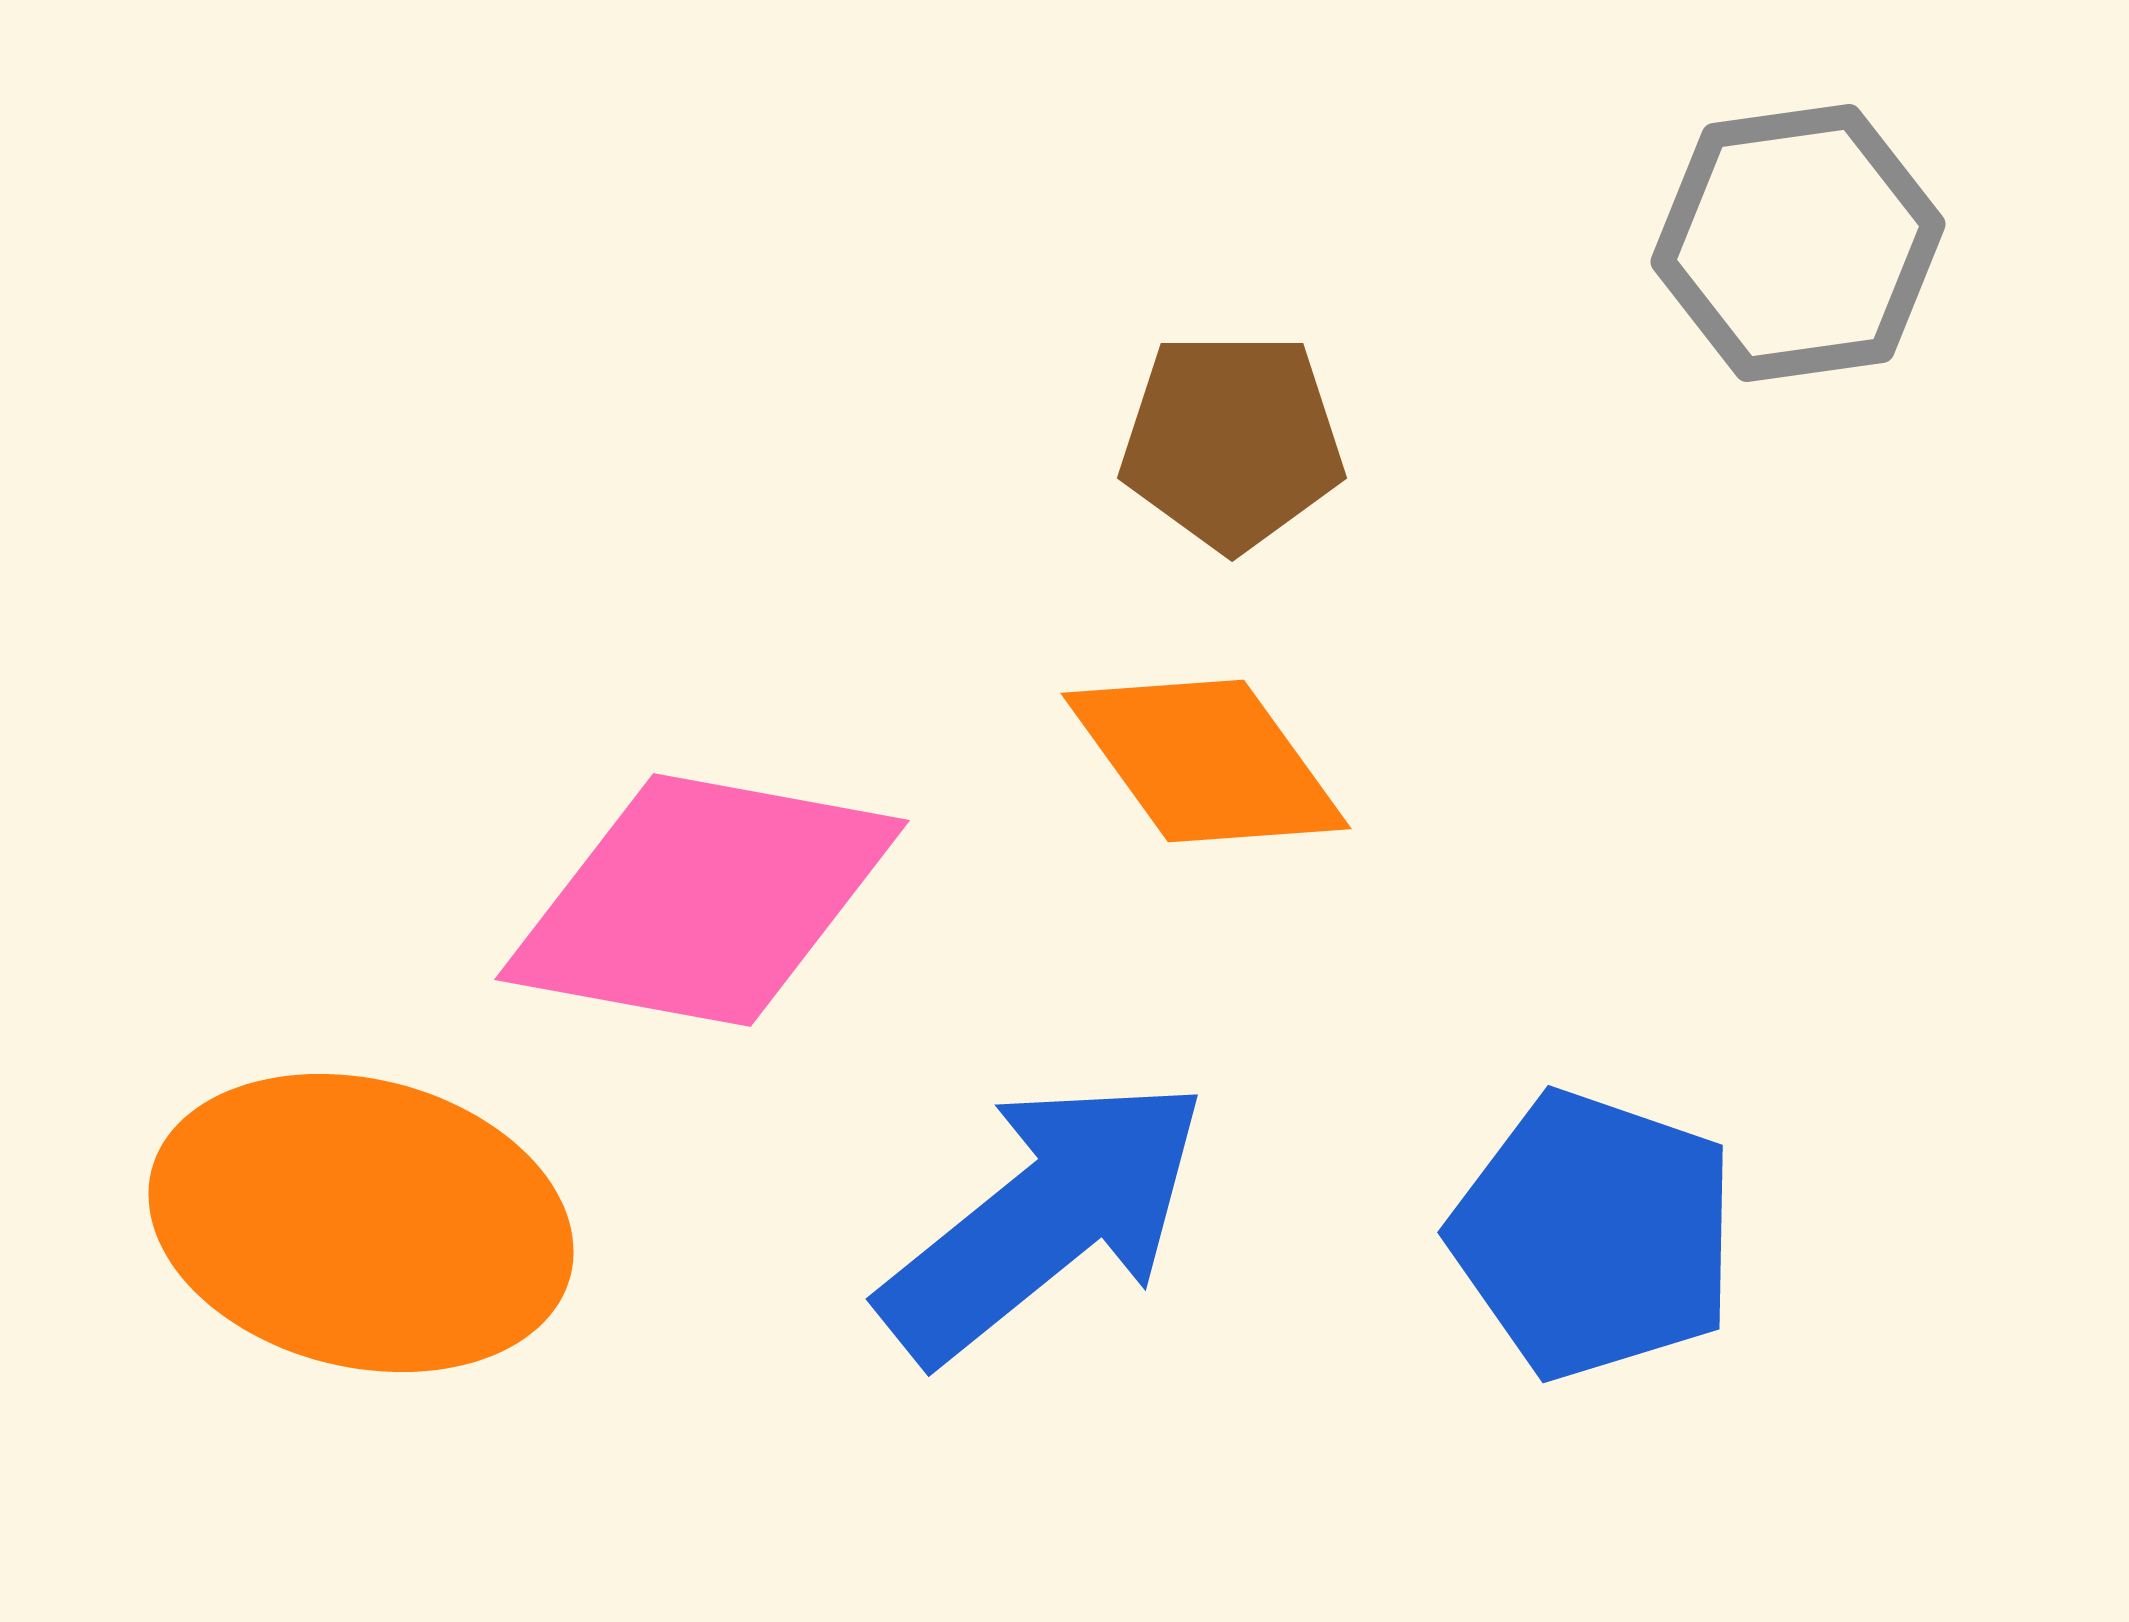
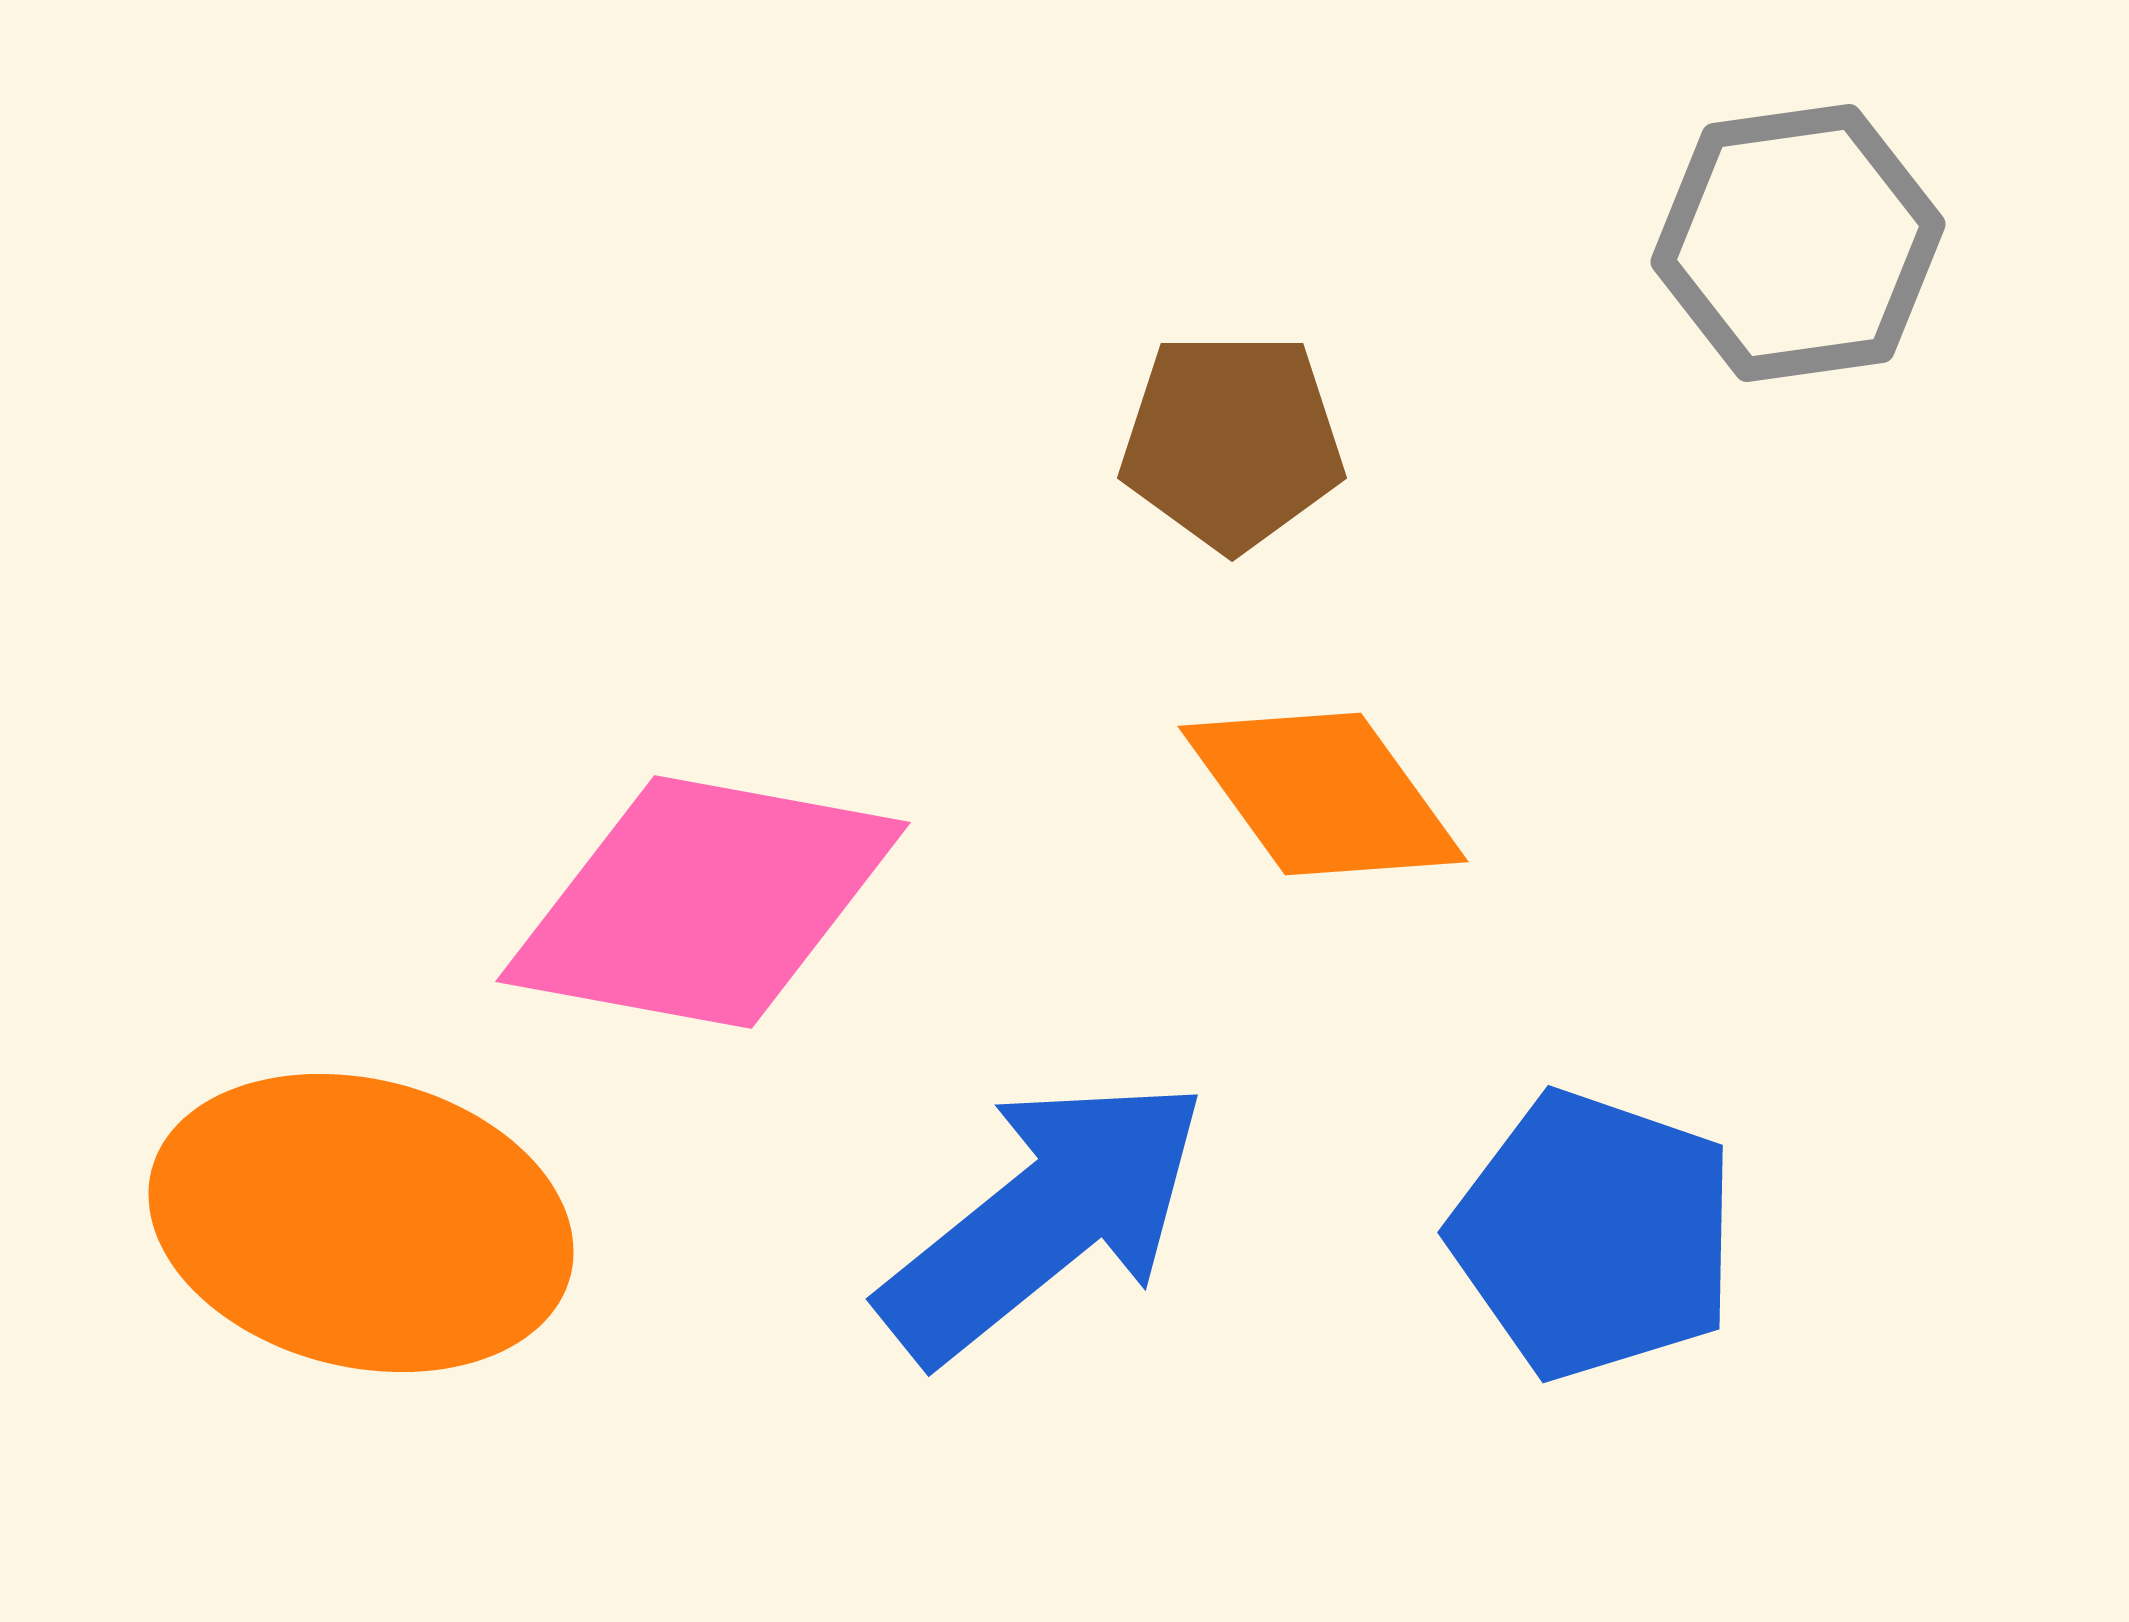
orange diamond: moved 117 px right, 33 px down
pink diamond: moved 1 px right, 2 px down
